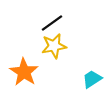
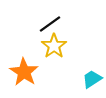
black line: moved 2 px left, 1 px down
yellow star: rotated 25 degrees counterclockwise
